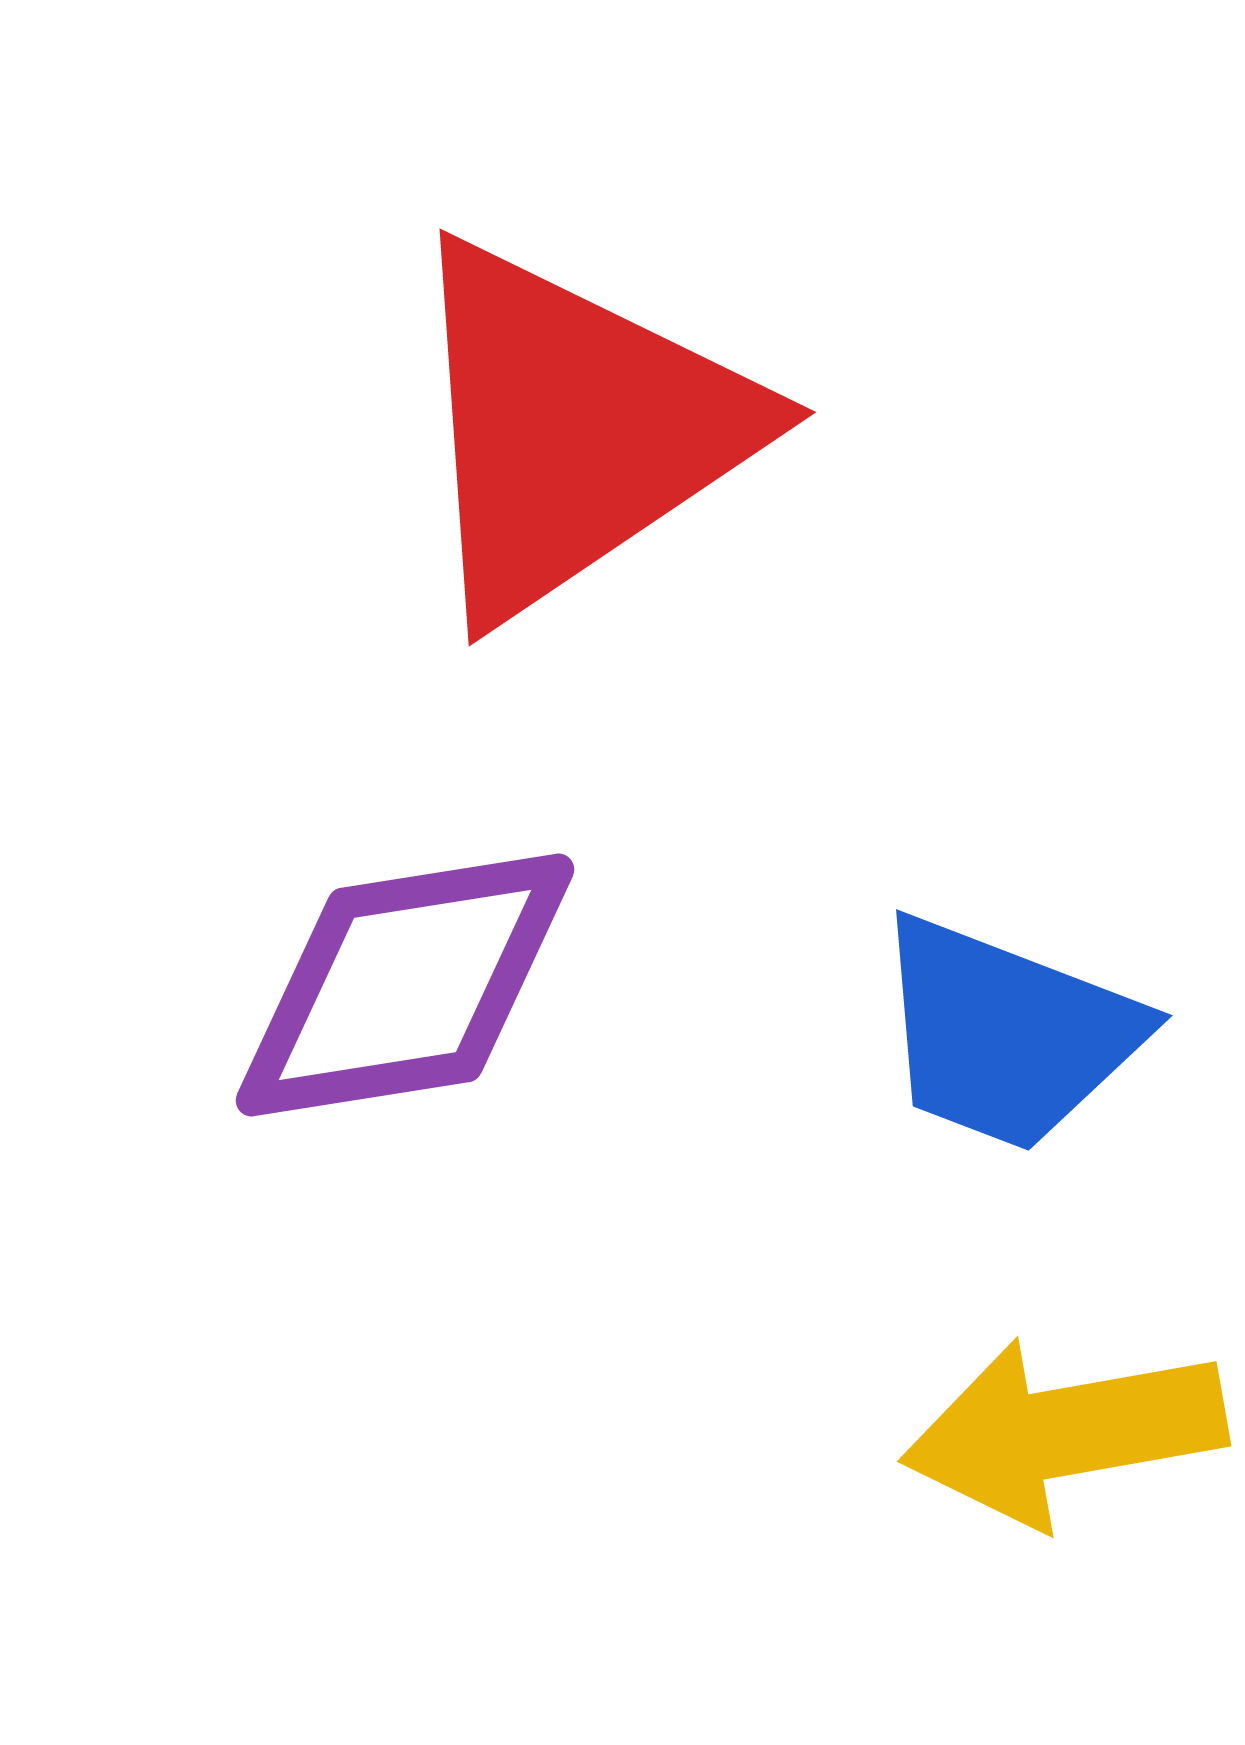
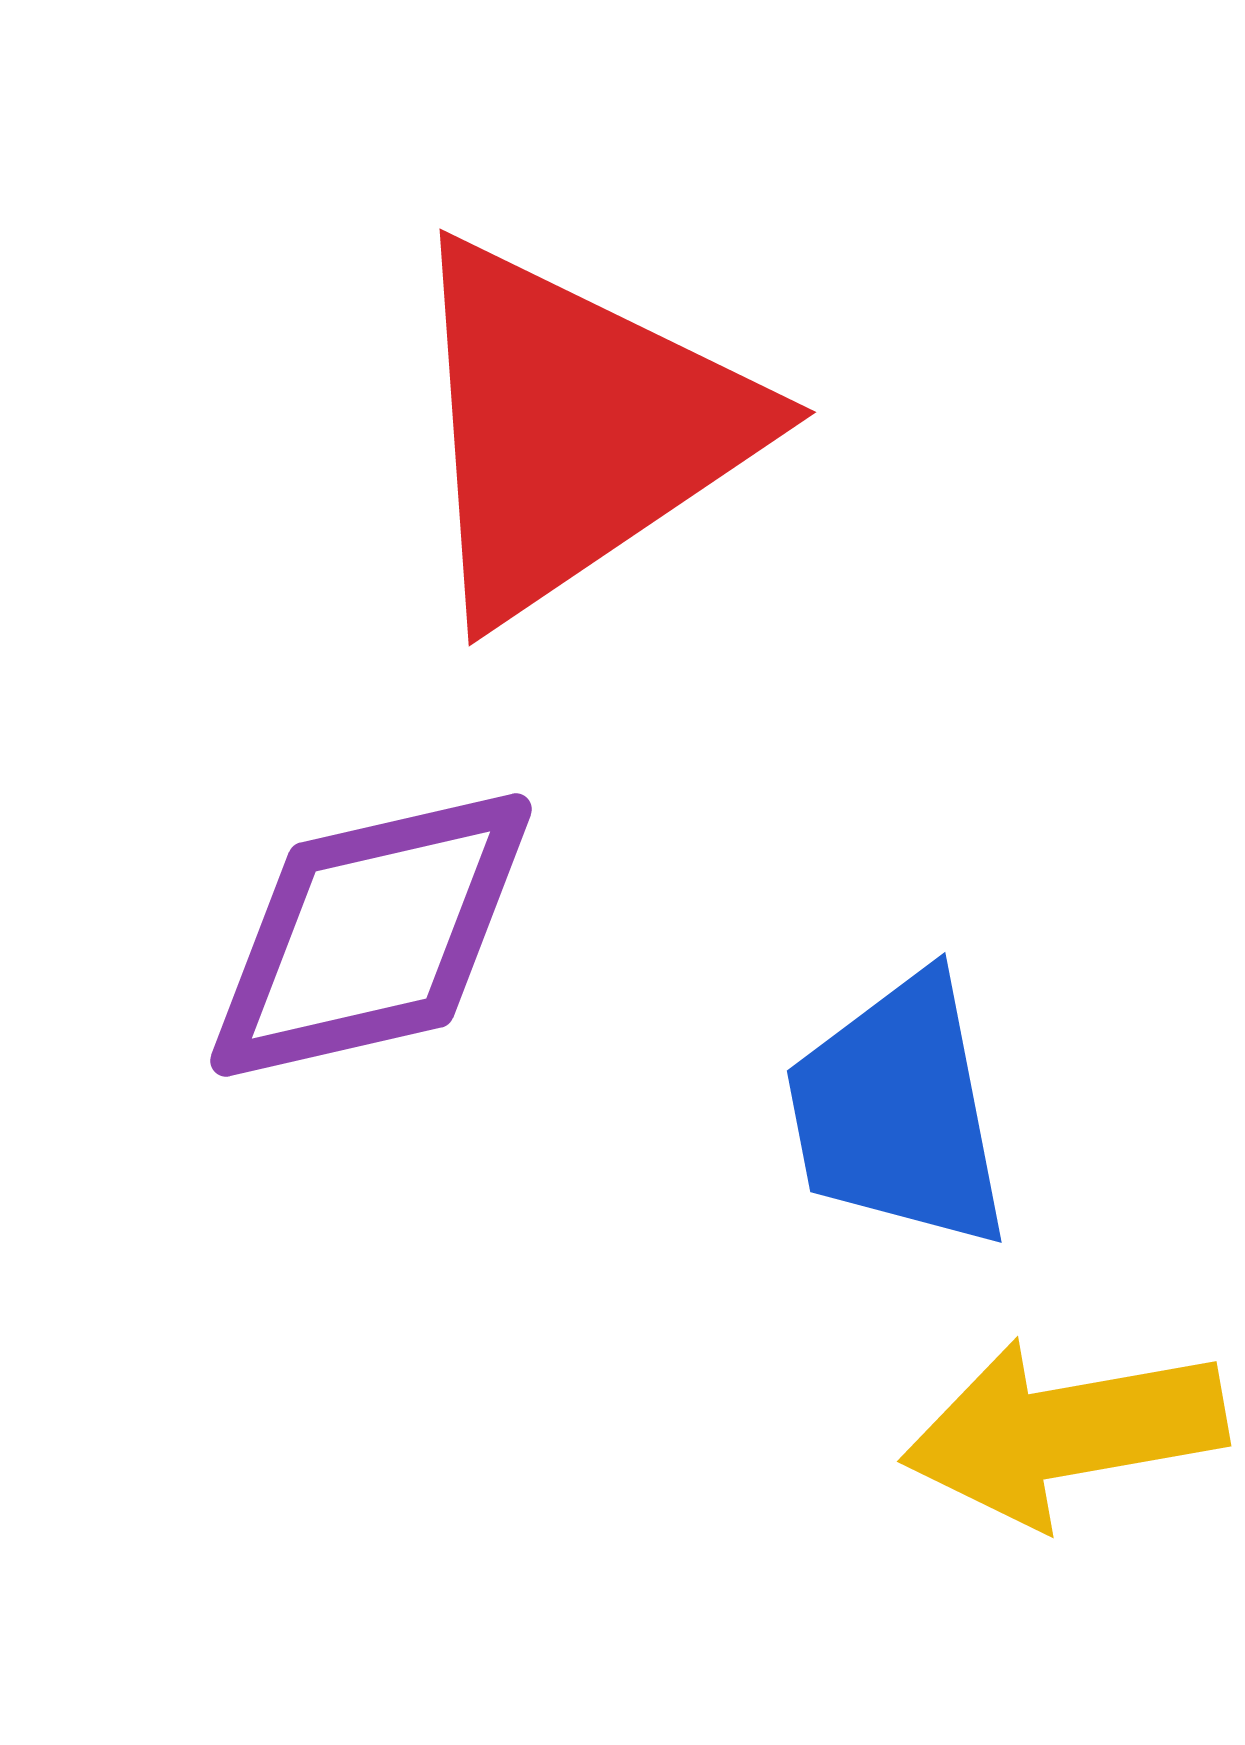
purple diamond: moved 34 px left, 50 px up; rotated 4 degrees counterclockwise
blue trapezoid: moved 109 px left, 78 px down; rotated 58 degrees clockwise
